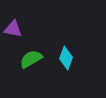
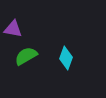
green semicircle: moved 5 px left, 3 px up
